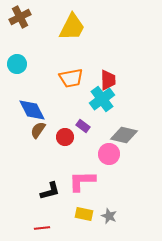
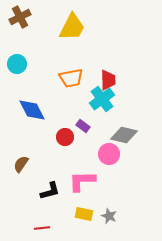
brown semicircle: moved 17 px left, 34 px down
